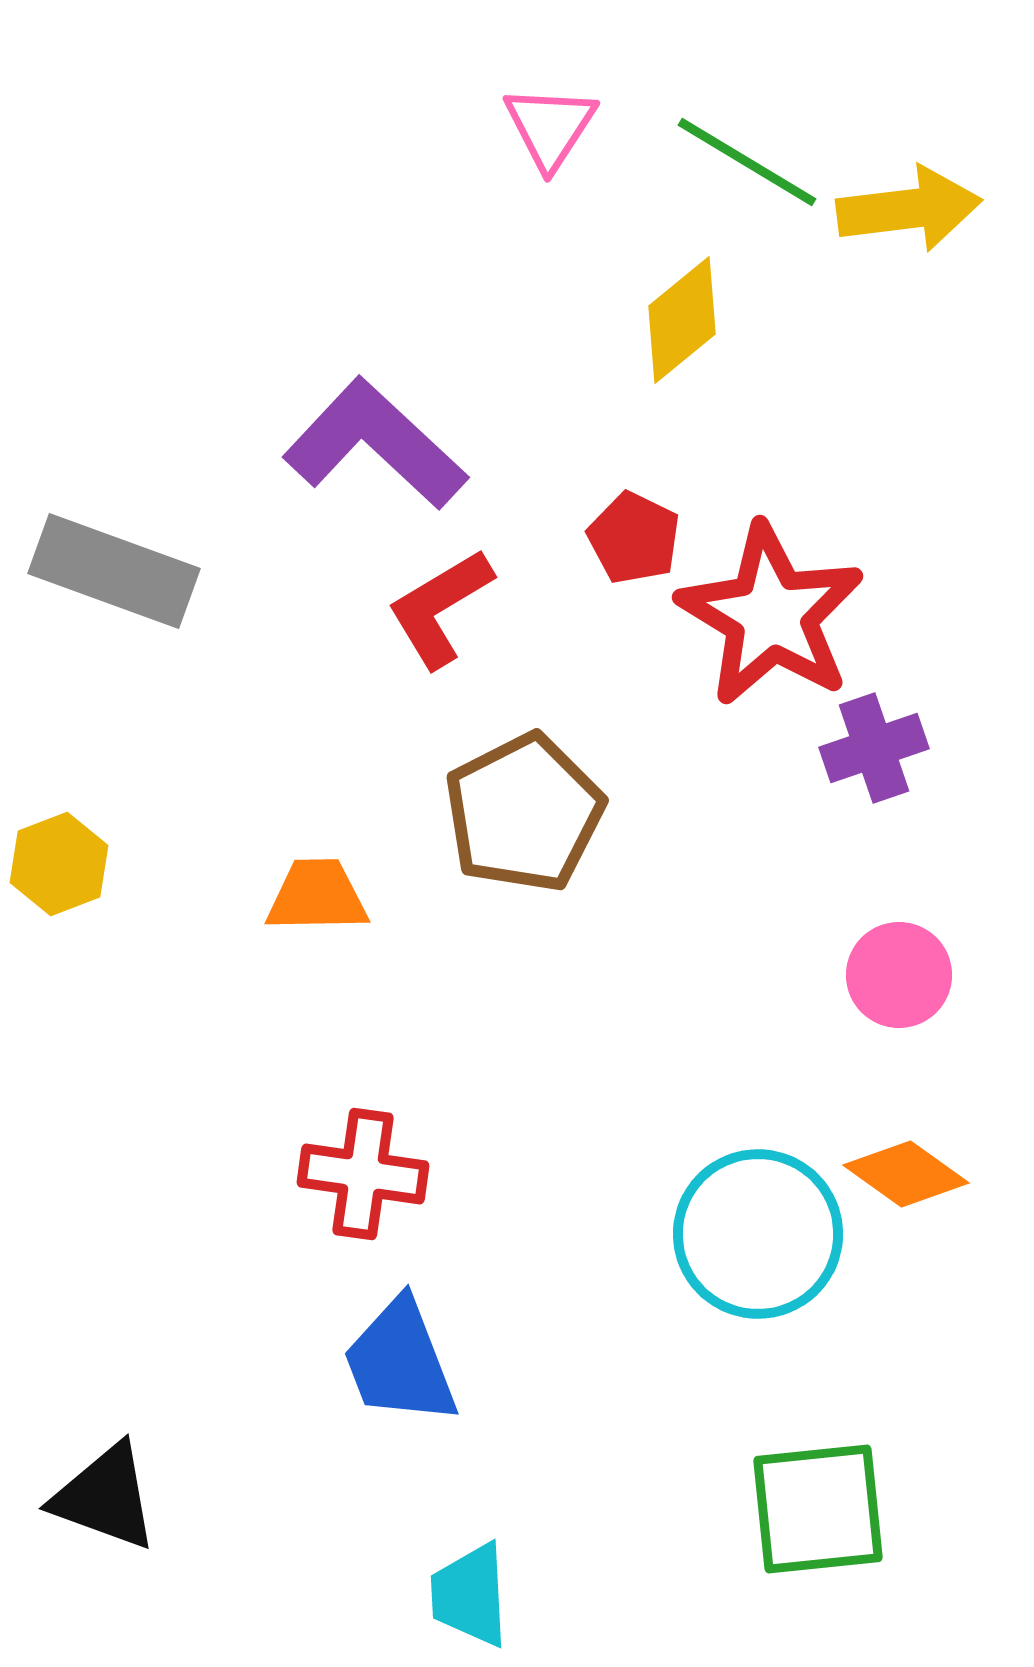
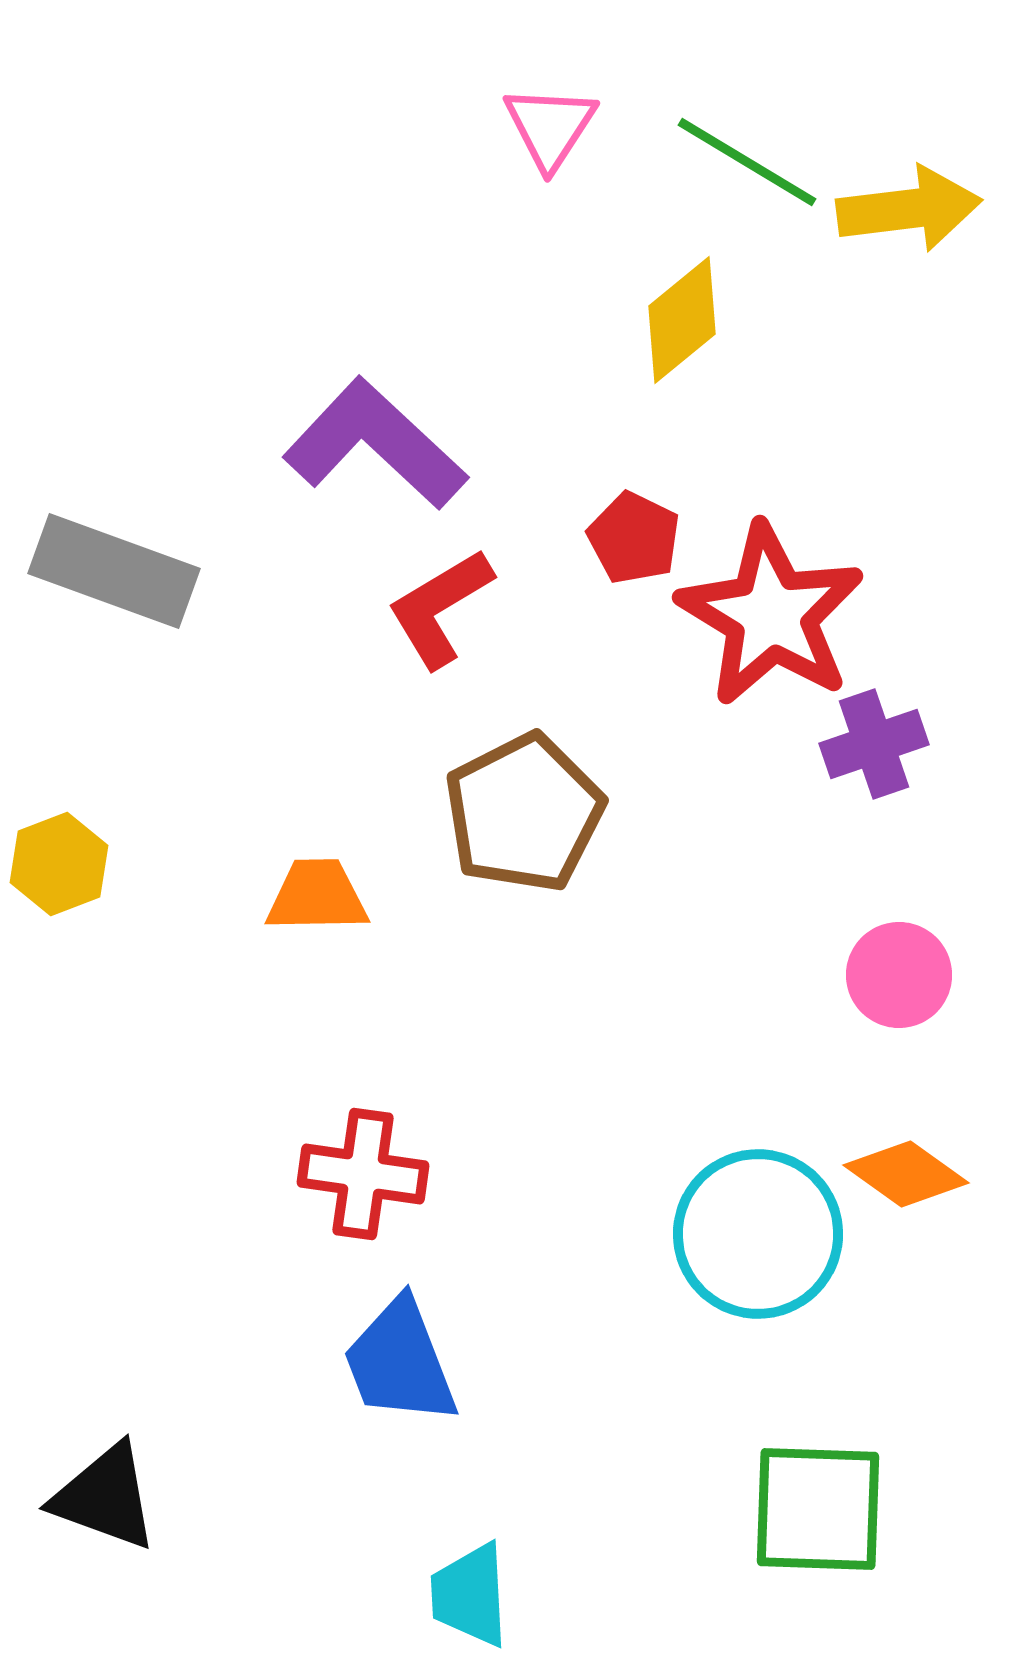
purple cross: moved 4 px up
green square: rotated 8 degrees clockwise
